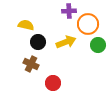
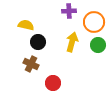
orange circle: moved 6 px right, 2 px up
yellow arrow: moved 6 px right; rotated 54 degrees counterclockwise
